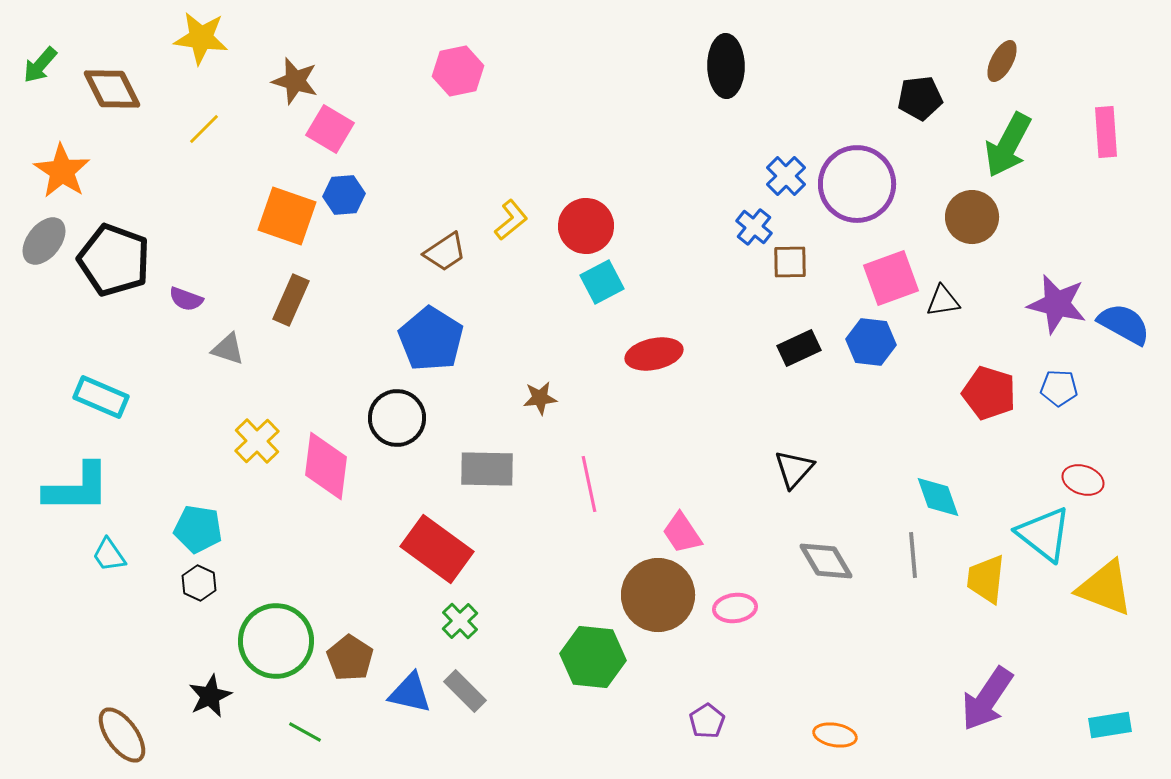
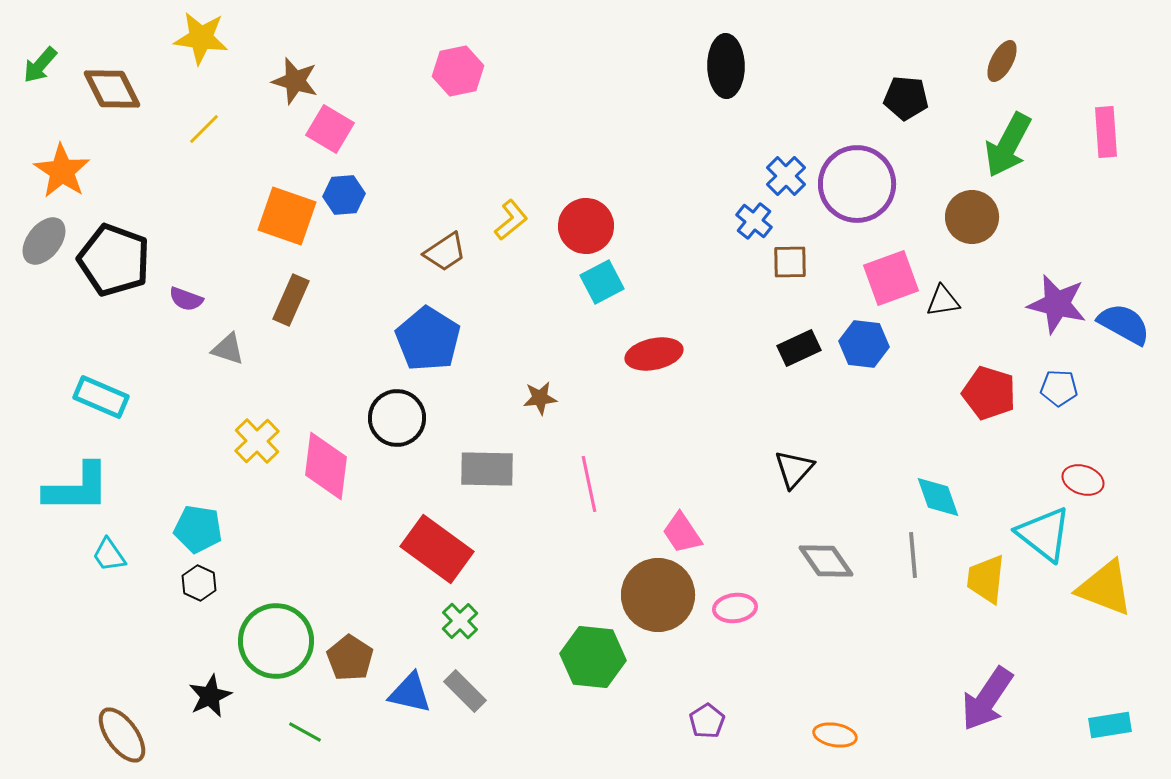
black pentagon at (920, 98): moved 14 px left; rotated 12 degrees clockwise
blue cross at (754, 227): moved 6 px up
blue pentagon at (431, 339): moved 3 px left
blue hexagon at (871, 342): moved 7 px left, 2 px down
gray diamond at (826, 561): rotated 4 degrees counterclockwise
